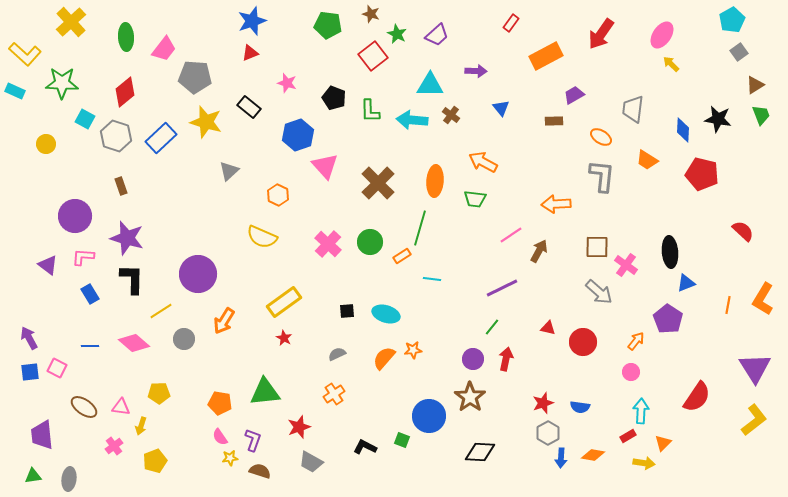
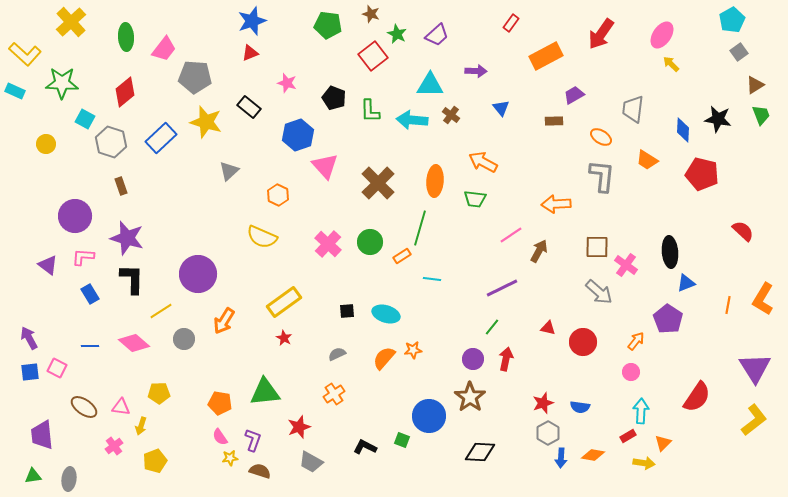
gray hexagon at (116, 136): moved 5 px left, 6 px down
